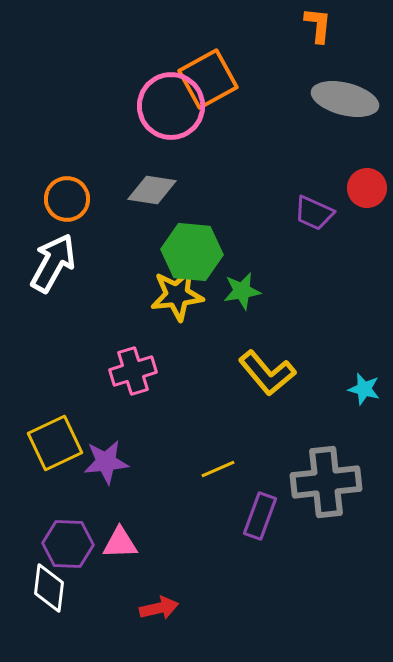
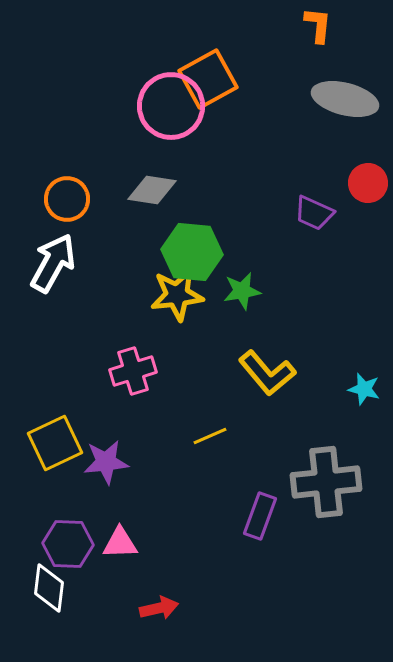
red circle: moved 1 px right, 5 px up
yellow line: moved 8 px left, 33 px up
